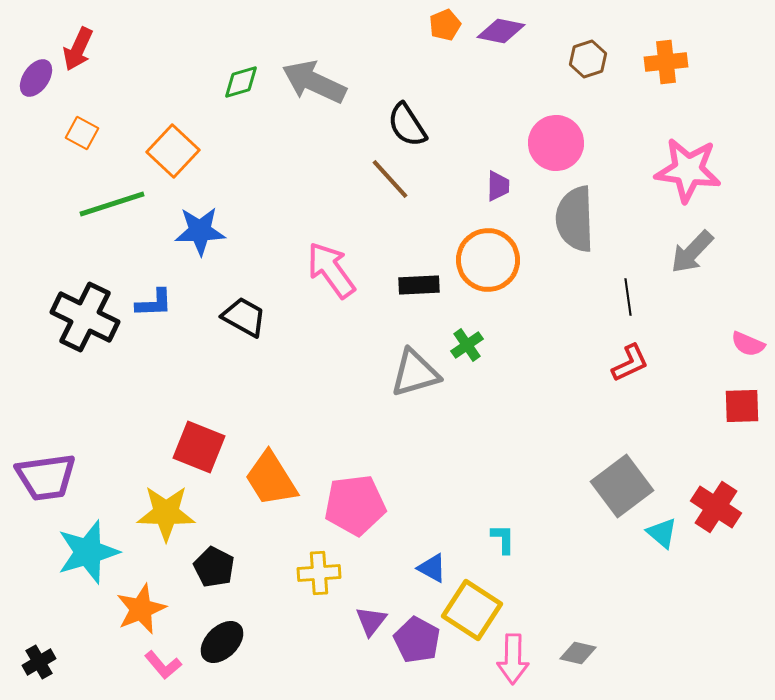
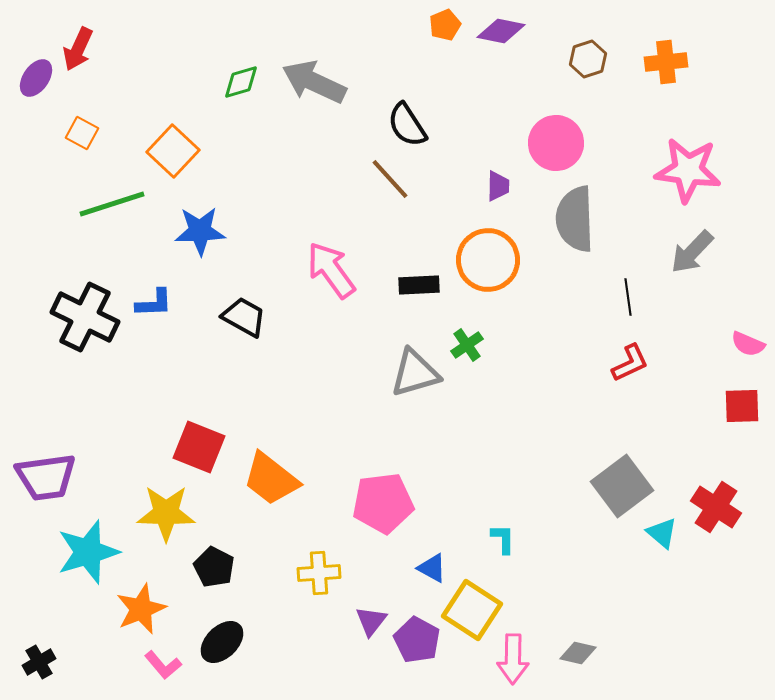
orange trapezoid at (271, 479): rotated 20 degrees counterclockwise
pink pentagon at (355, 505): moved 28 px right, 2 px up
